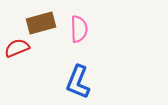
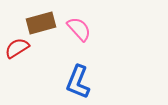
pink semicircle: rotated 40 degrees counterclockwise
red semicircle: rotated 10 degrees counterclockwise
